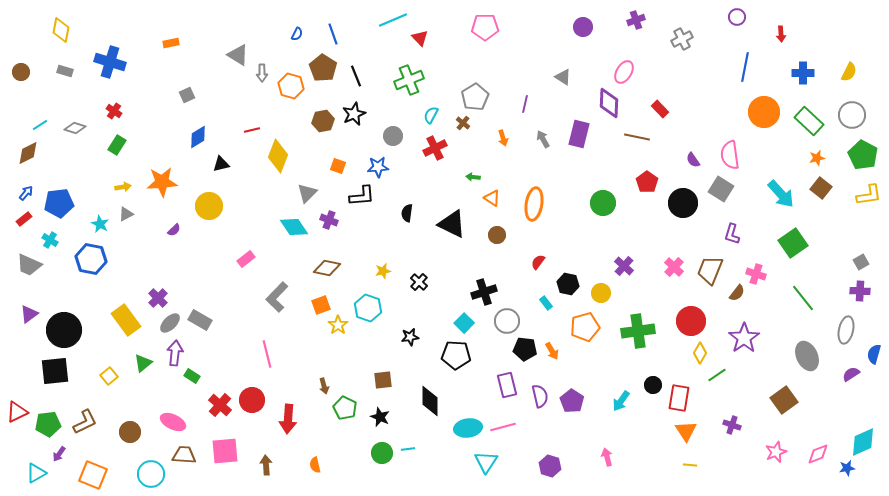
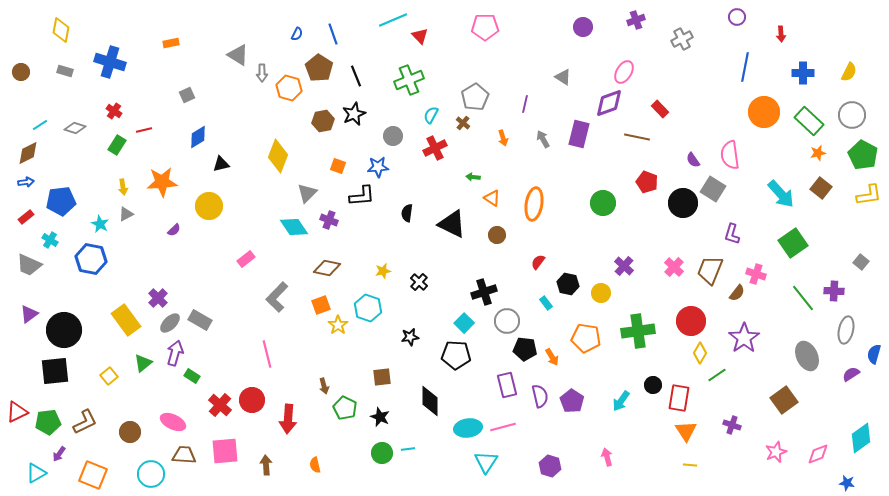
red triangle at (420, 38): moved 2 px up
brown pentagon at (323, 68): moved 4 px left
orange hexagon at (291, 86): moved 2 px left, 2 px down
purple diamond at (609, 103): rotated 68 degrees clockwise
red line at (252, 130): moved 108 px left
orange star at (817, 158): moved 1 px right, 5 px up
red pentagon at (647, 182): rotated 15 degrees counterclockwise
yellow arrow at (123, 187): rotated 91 degrees clockwise
gray square at (721, 189): moved 8 px left
blue arrow at (26, 193): moved 11 px up; rotated 42 degrees clockwise
blue pentagon at (59, 203): moved 2 px right, 2 px up
red rectangle at (24, 219): moved 2 px right, 2 px up
gray square at (861, 262): rotated 21 degrees counterclockwise
purple cross at (860, 291): moved 26 px left
orange pentagon at (585, 327): moved 1 px right, 11 px down; rotated 24 degrees clockwise
orange arrow at (552, 351): moved 6 px down
purple arrow at (175, 353): rotated 10 degrees clockwise
brown square at (383, 380): moved 1 px left, 3 px up
green pentagon at (48, 424): moved 2 px up
cyan diamond at (863, 442): moved 2 px left, 4 px up; rotated 12 degrees counterclockwise
blue star at (847, 468): moved 15 px down; rotated 21 degrees clockwise
